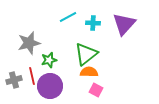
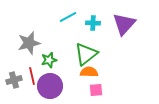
pink square: rotated 32 degrees counterclockwise
